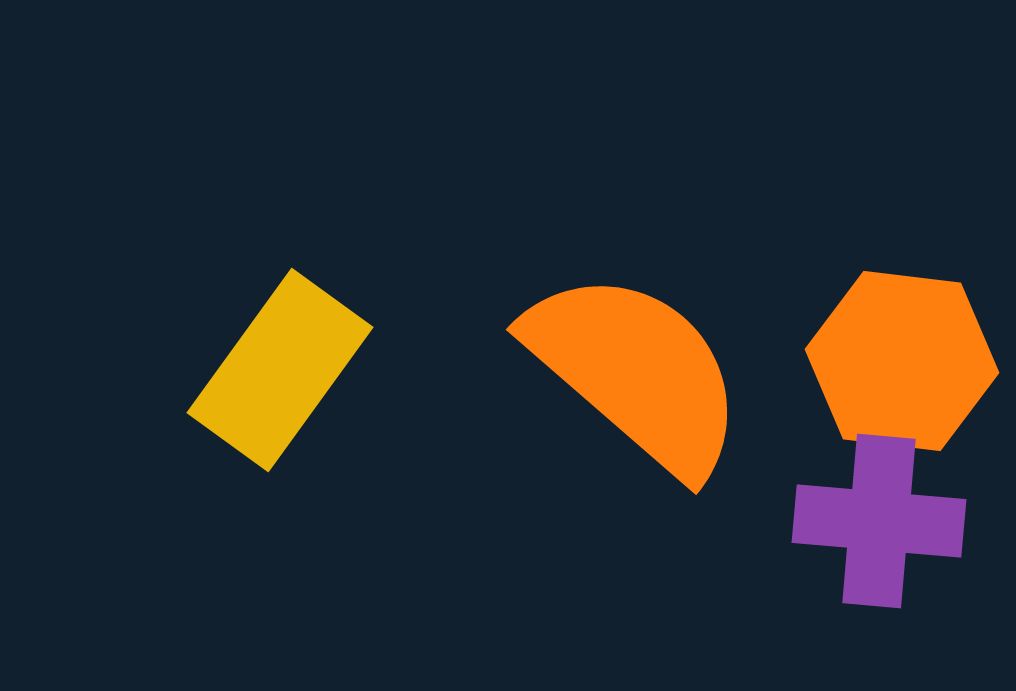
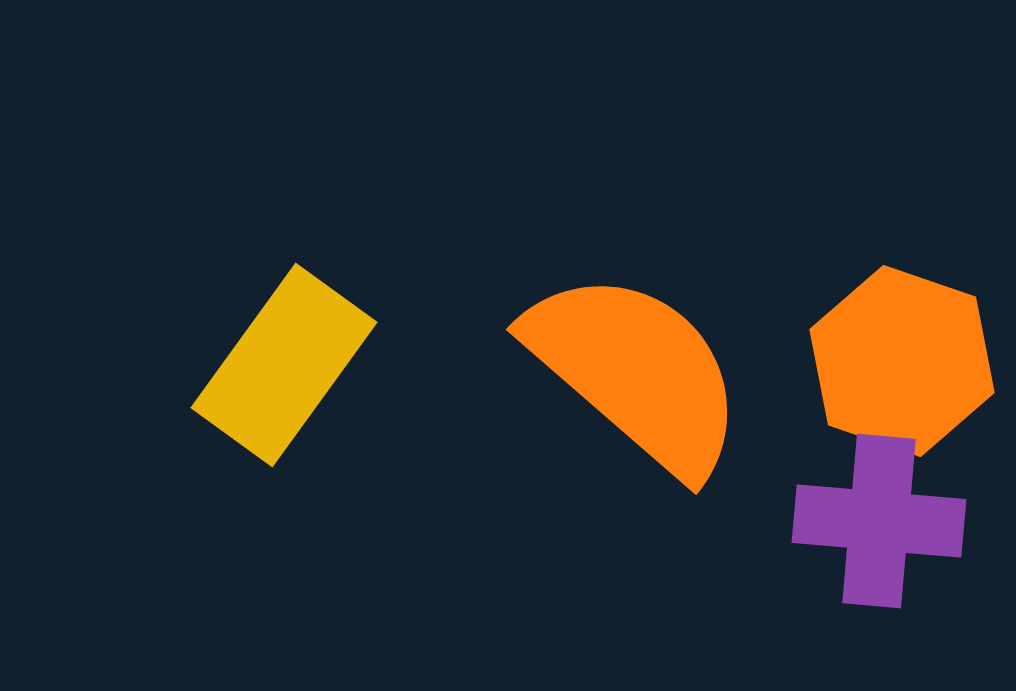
orange hexagon: rotated 12 degrees clockwise
yellow rectangle: moved 4 px right, 5 px up
